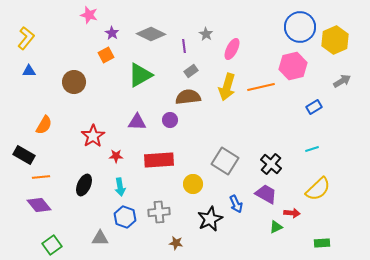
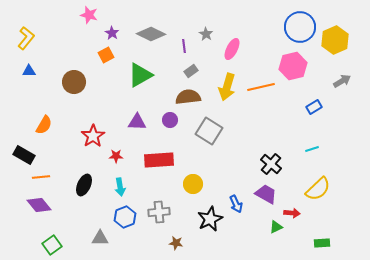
gray square at (225, 161): moved 16 px left, 30 px up
blue hexagon at (125, 217): rotated 20 degrees clockwise
